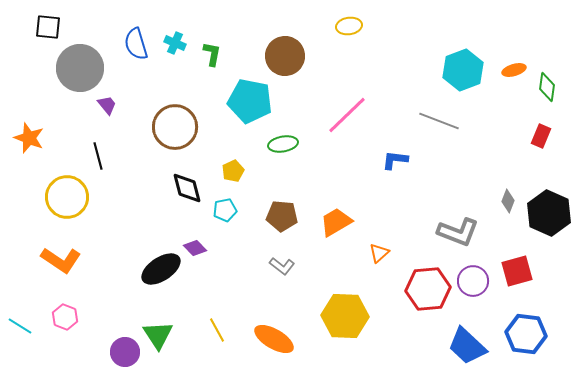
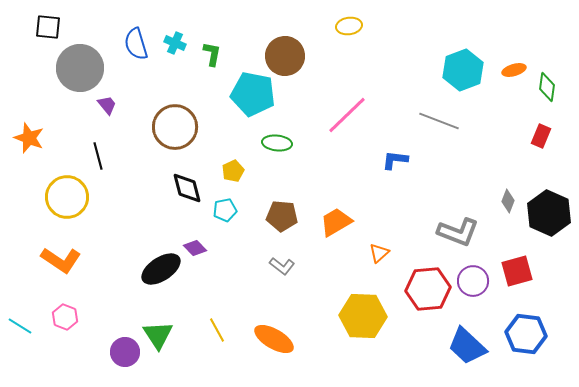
cyan pentagon at (250, 101): moved 3 px right, 7 px up
green ellipse at (283, 144): moved 6 px left, 1 px up; rotated 16 degrees clockwise
yellow hexagon at (345, 316): moved 18 px right
